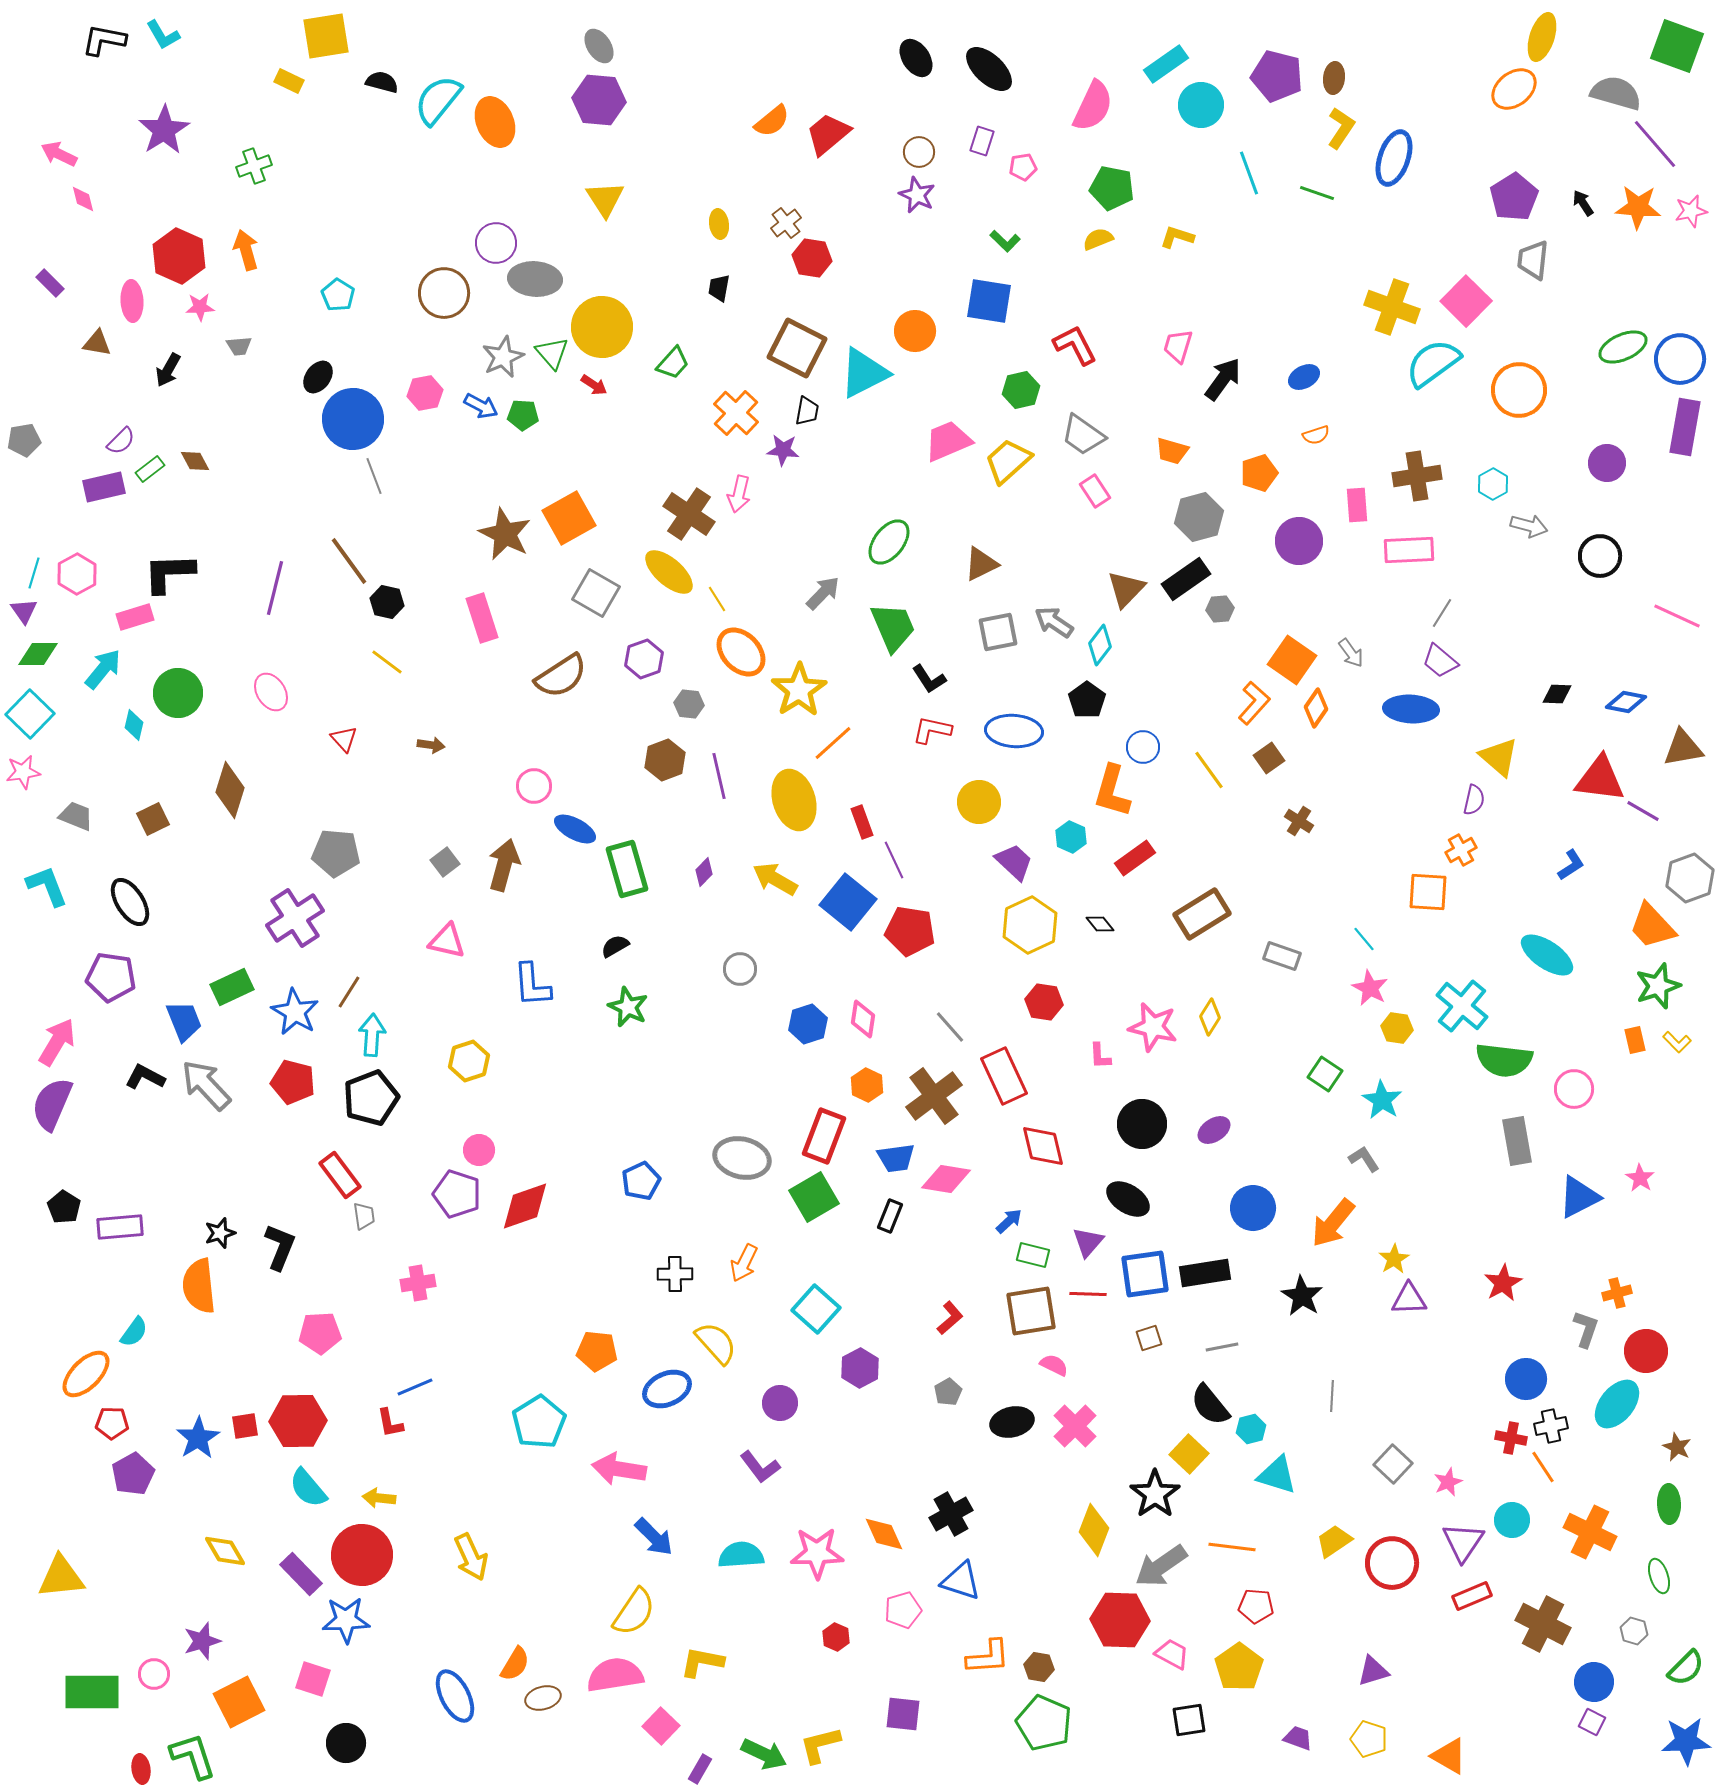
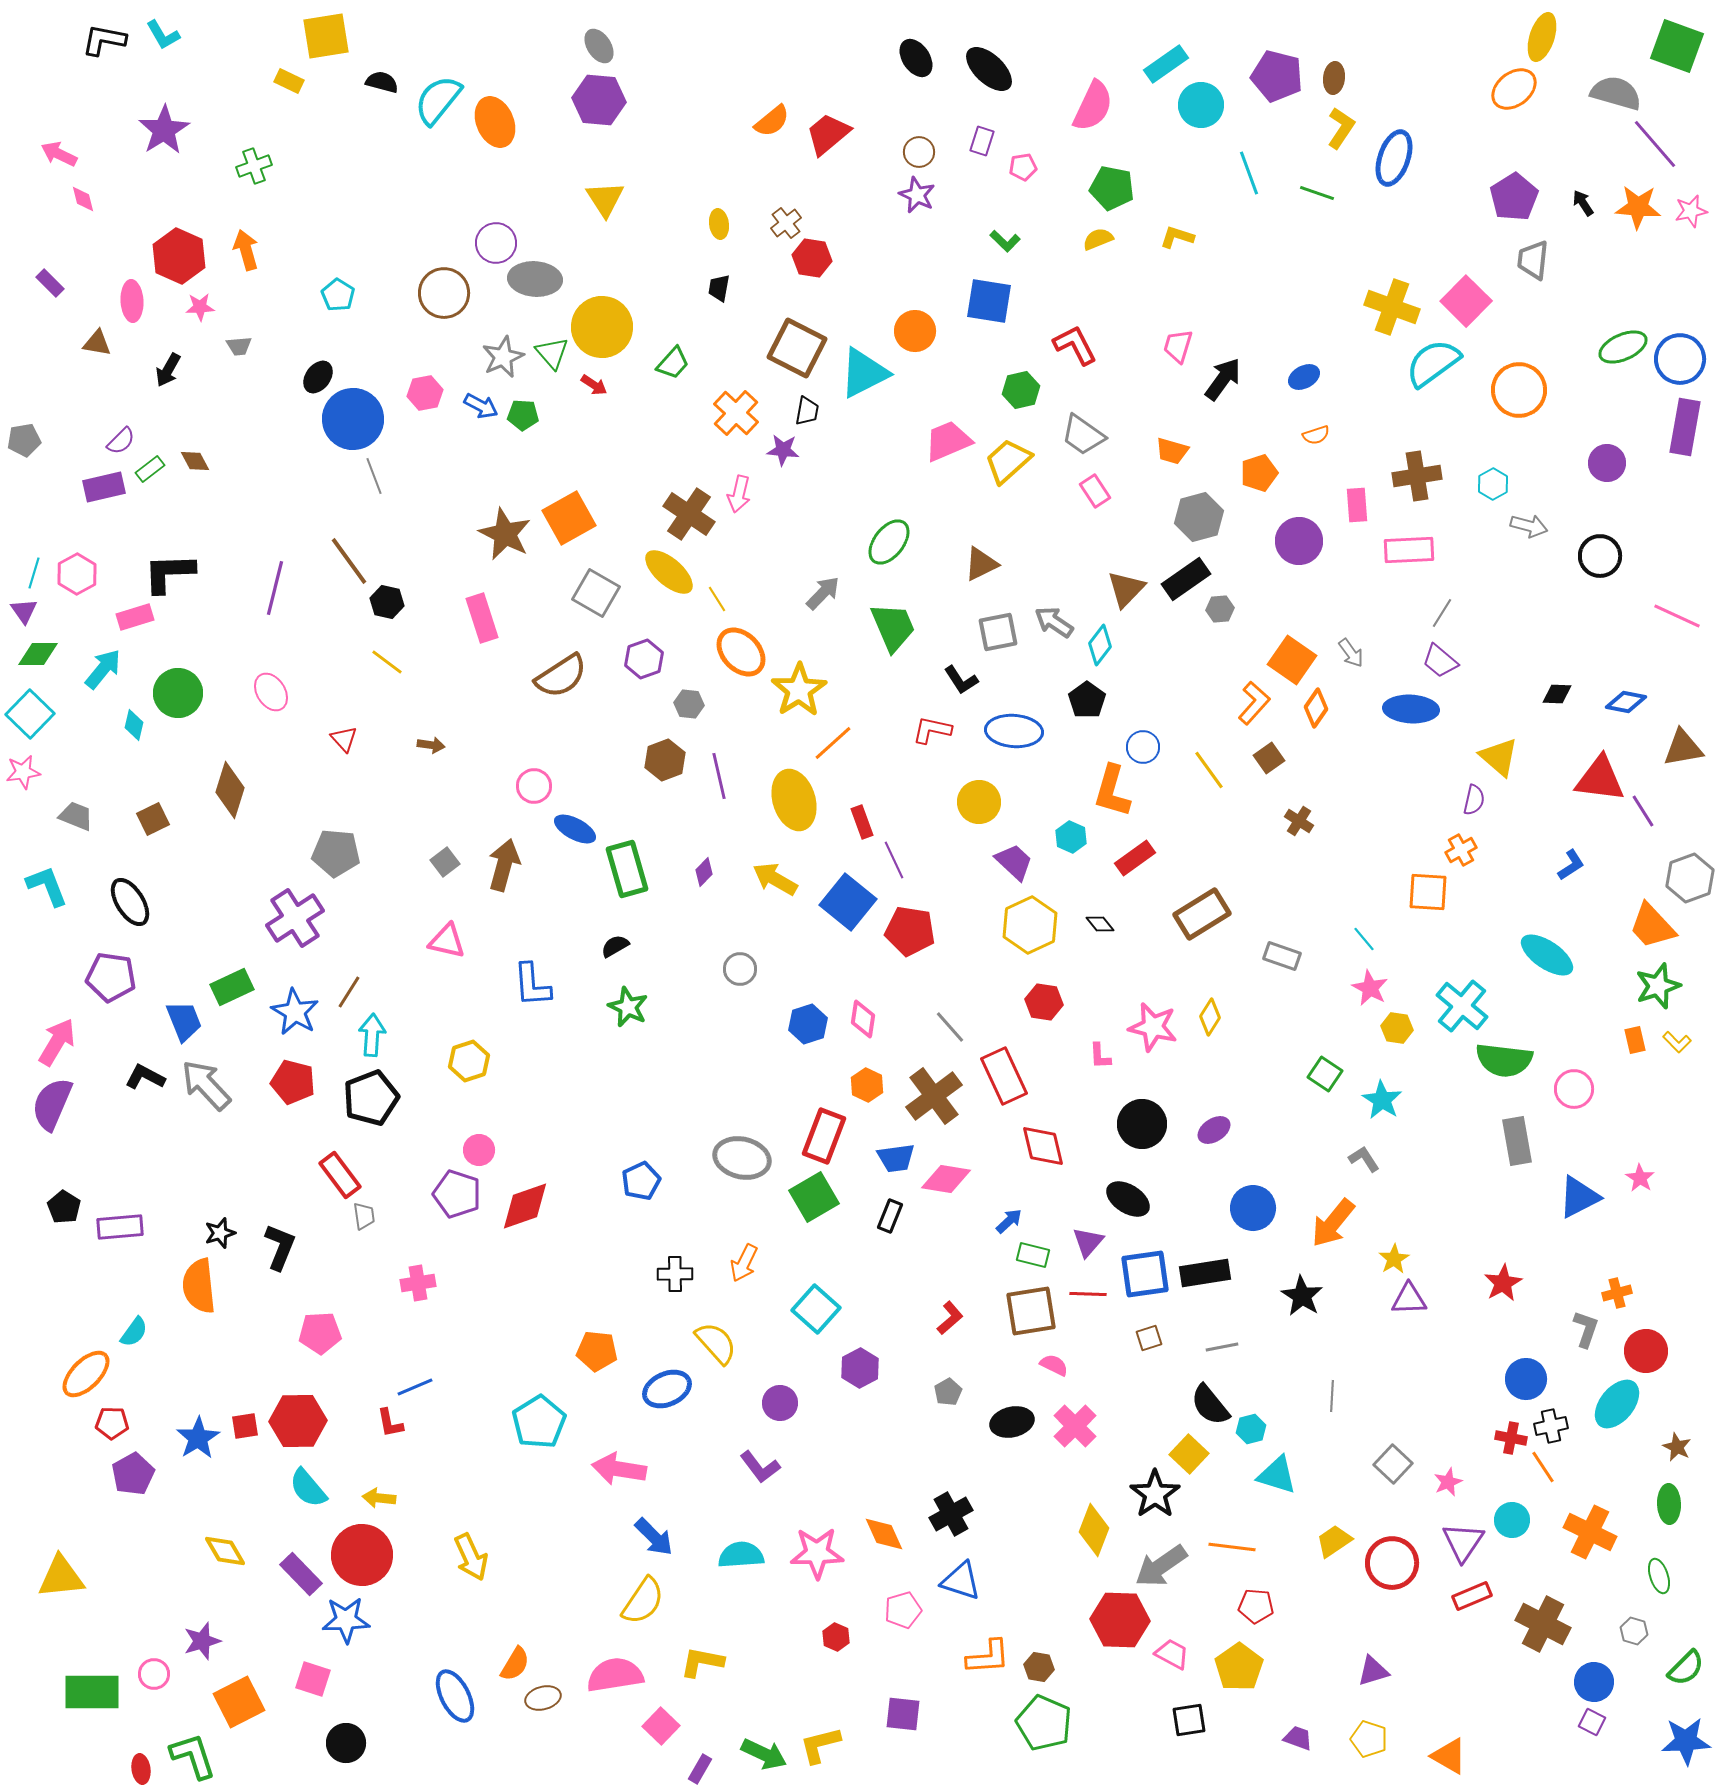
black L-shape at (929, 679): moved 32 px right, 1 px down
purple line at (1643, 811): rotated 28 degrees clockwise
yellow semicircle at (634, 1612): moved 9 px right, 11 px up
